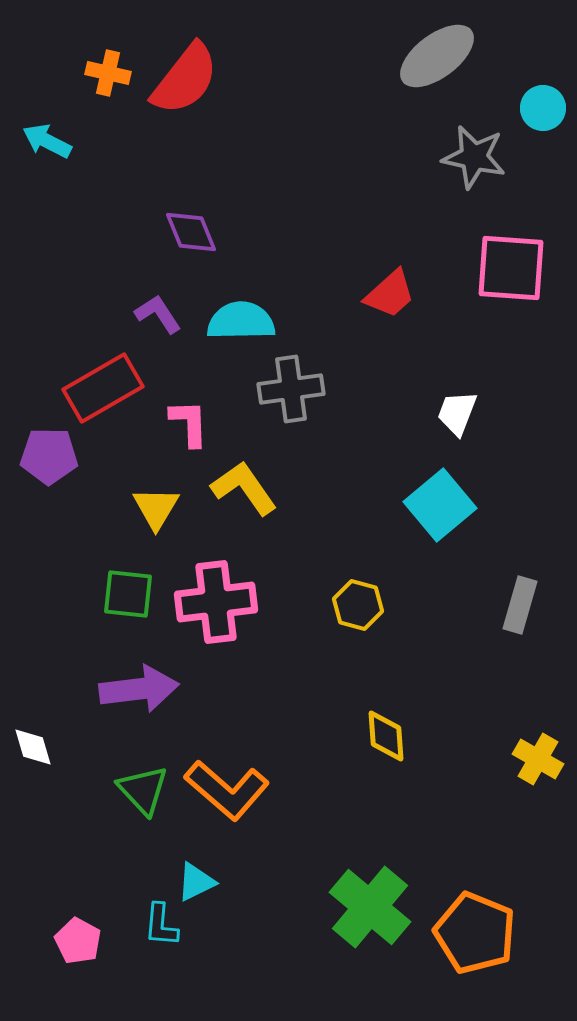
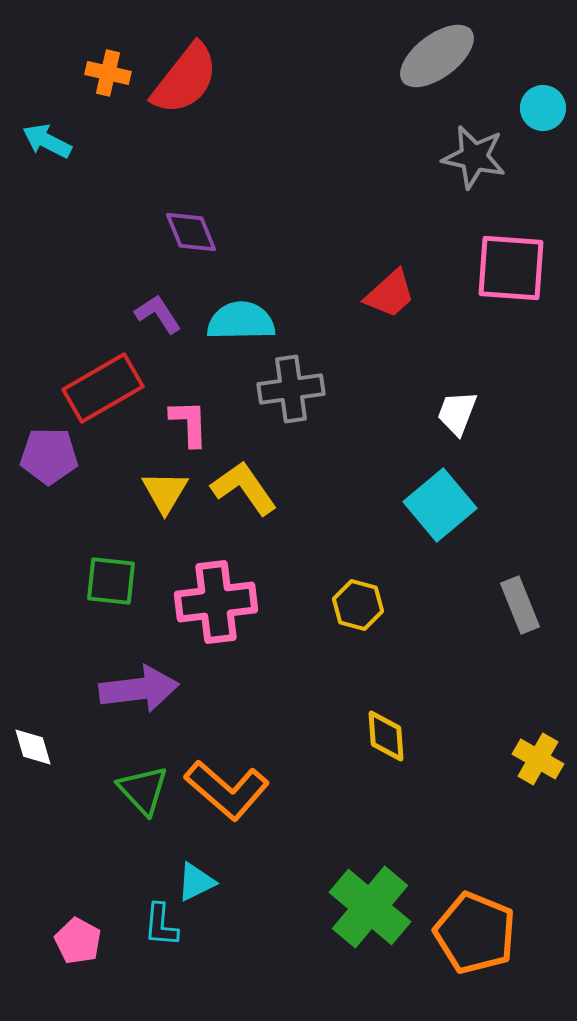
yellow triangle: moved 9 px right, 16 px up
green square: moved 17 px left, 13 px up
gray rectangle: rotated 38 degrees counterclockwise
